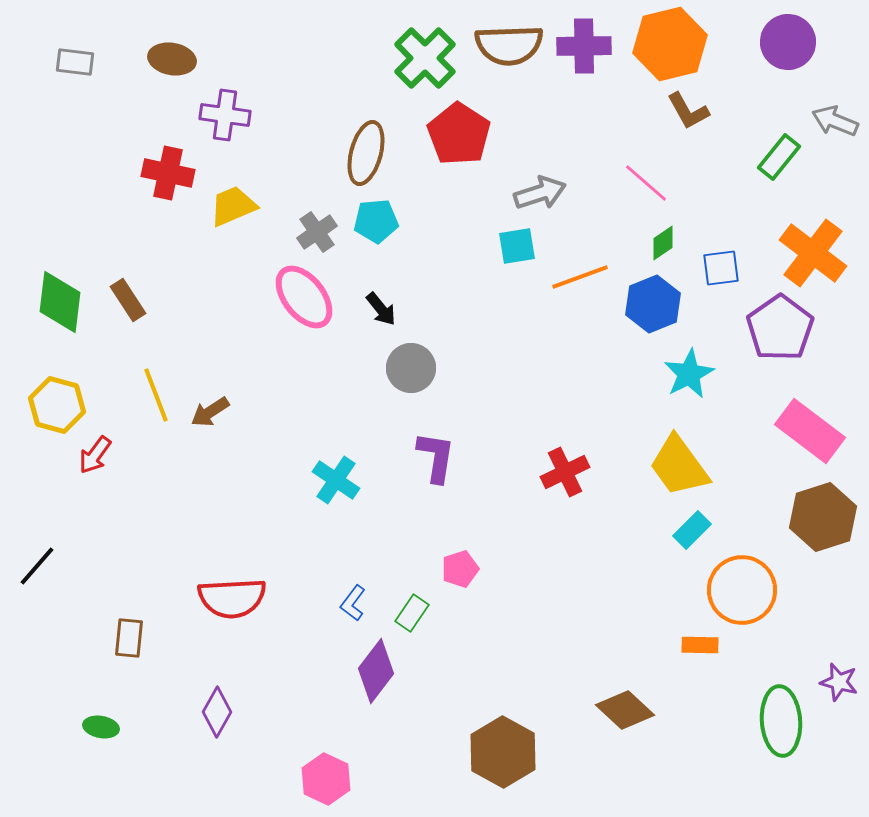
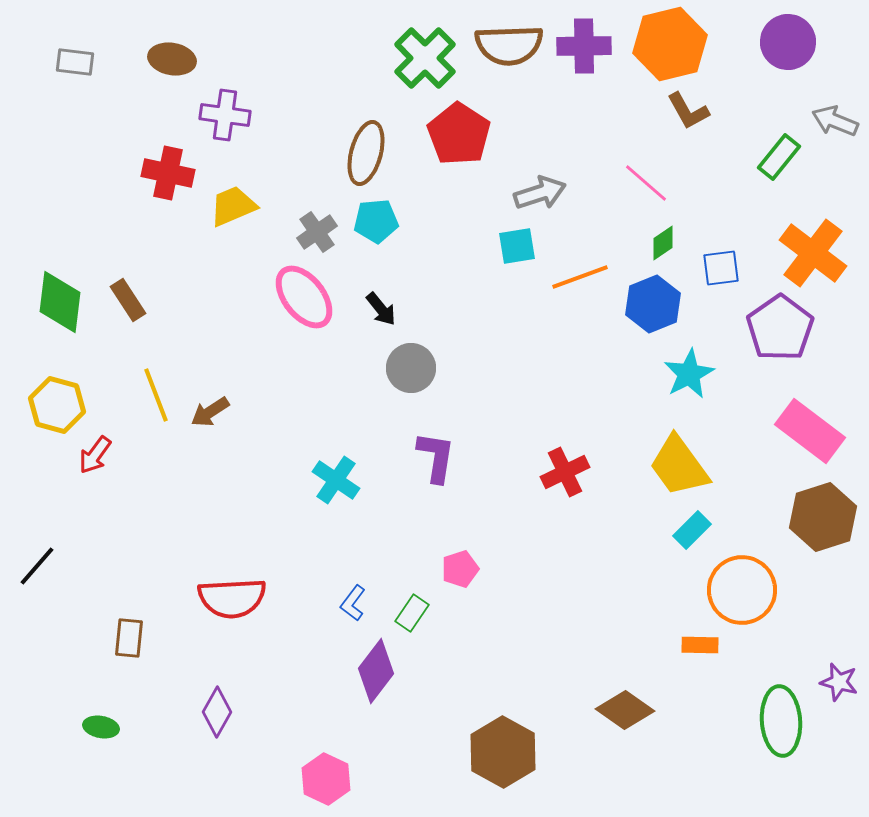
brown diamond at (625, 710): rotated 8 degrees counterclockwise
